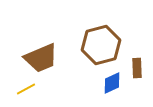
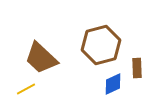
brown trapezoid: rotated 66 degrees clockwise
blue diamond: moved 1 px right, 1 px down
